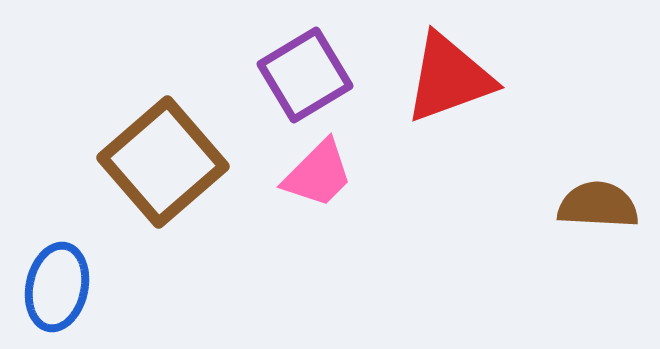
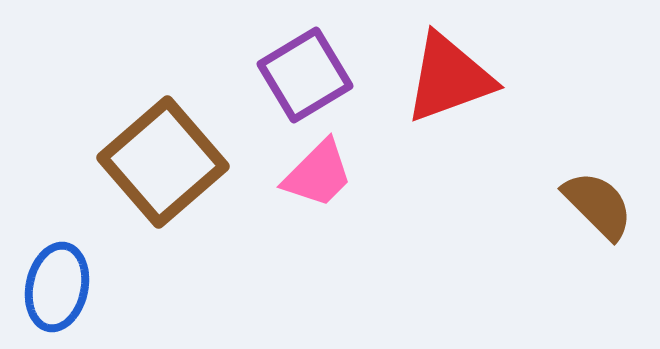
brown semicircle: rotated 42 degrees clockwise
